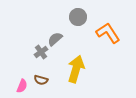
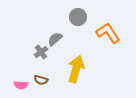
pink semicircle: moved 1 px left, 1 px up; rotated 72 degrees clockwise
